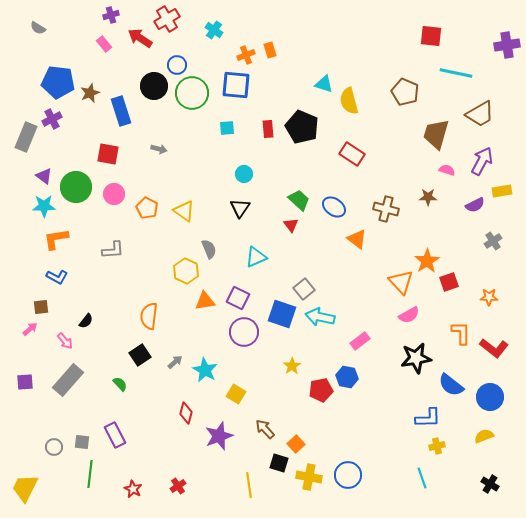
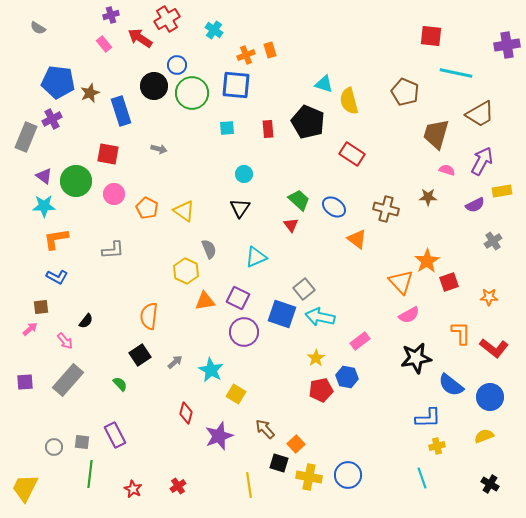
black pentagon at (302, 127): moved 6 px right, 5 px up
green circle at (76, 187): moved 6 px up
yellow star at (292, 366): moved 24 px right, 8 px up
cyan star at (205, 370): moved 6 px right
